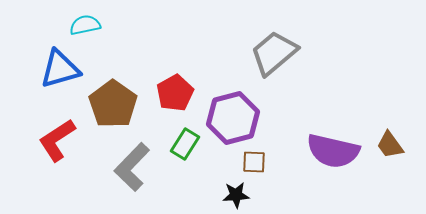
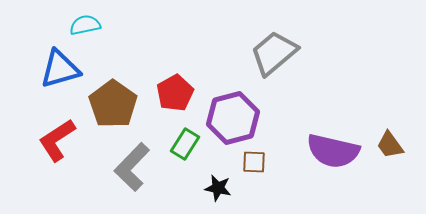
black star: moved 18 px left, 7 px up; rotated 16 degrees clockwise
